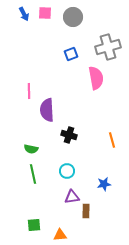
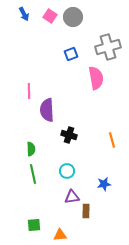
pink square: moved 5 px right, 3 px down; rotated 32 degrees clockwise
green semicircle: rotated 104 degrees counterclockwise
